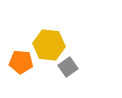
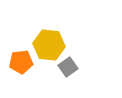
orange pentagon: rotated 10 degrees counterclockwise
